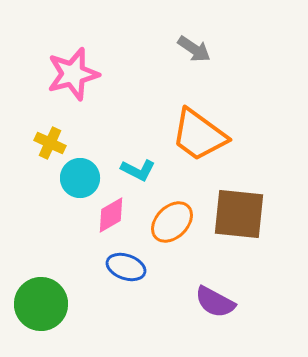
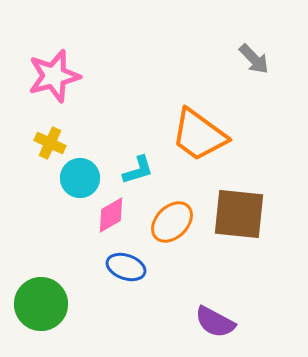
gray arrow: moved 60 px right, 10 px down; rotated 12 degrees clockwise
pink star: moved 19 px left, 2 px down
cyan L-shape: rotated 44 degrees counterclockwise
purple semicircle: moved 20 px down
